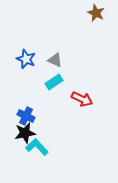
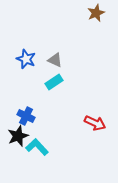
brown star: rotated 24 degrees clockwise
red arrow: moved 13 px right, 24 px down
black star: moved 7 px left, 3 px down; rotated 10 degrees counterclockwise
